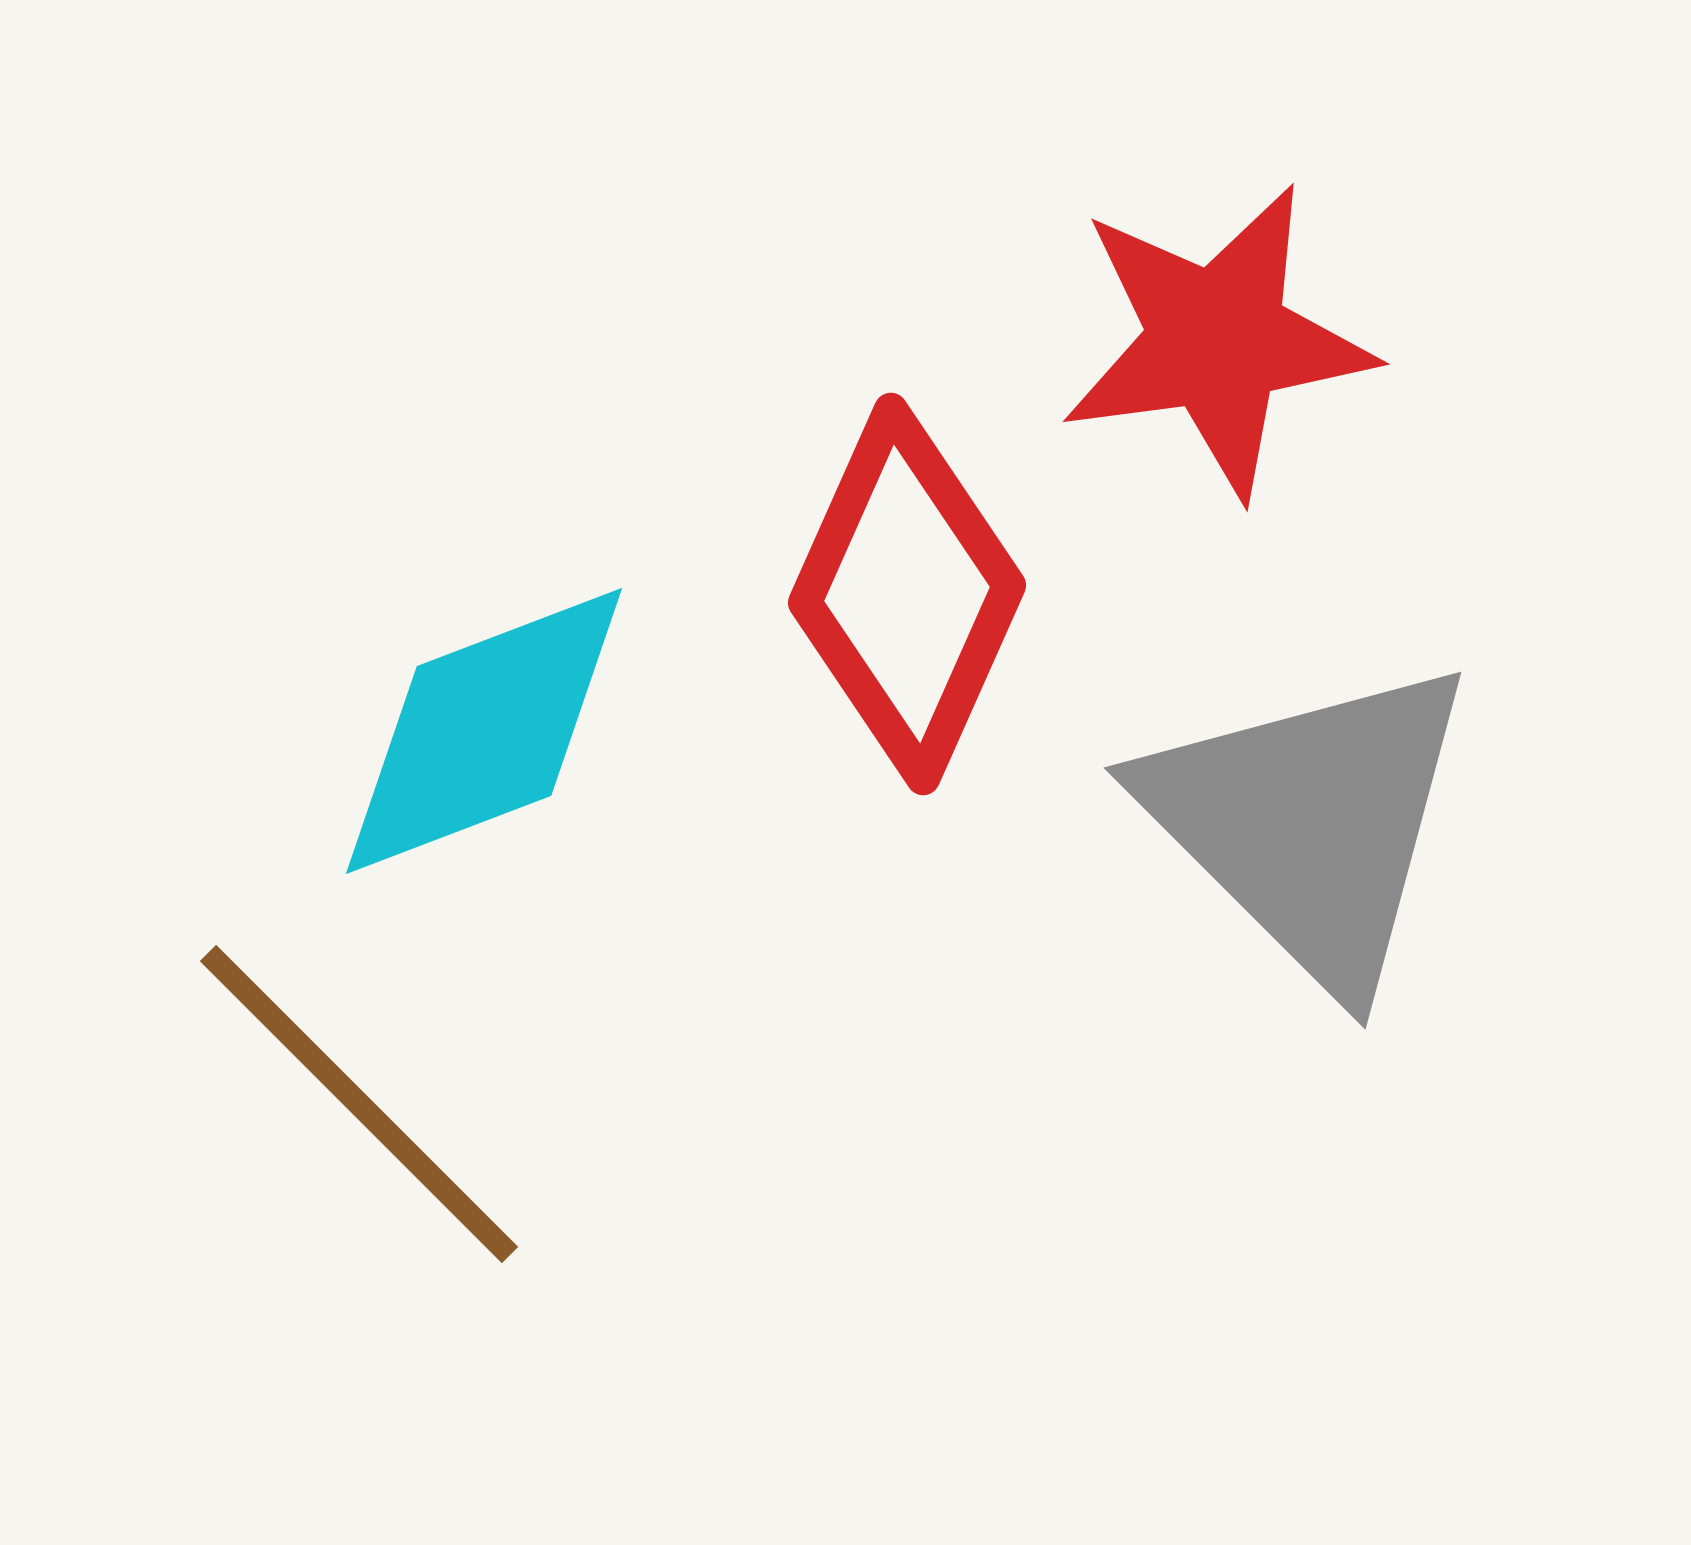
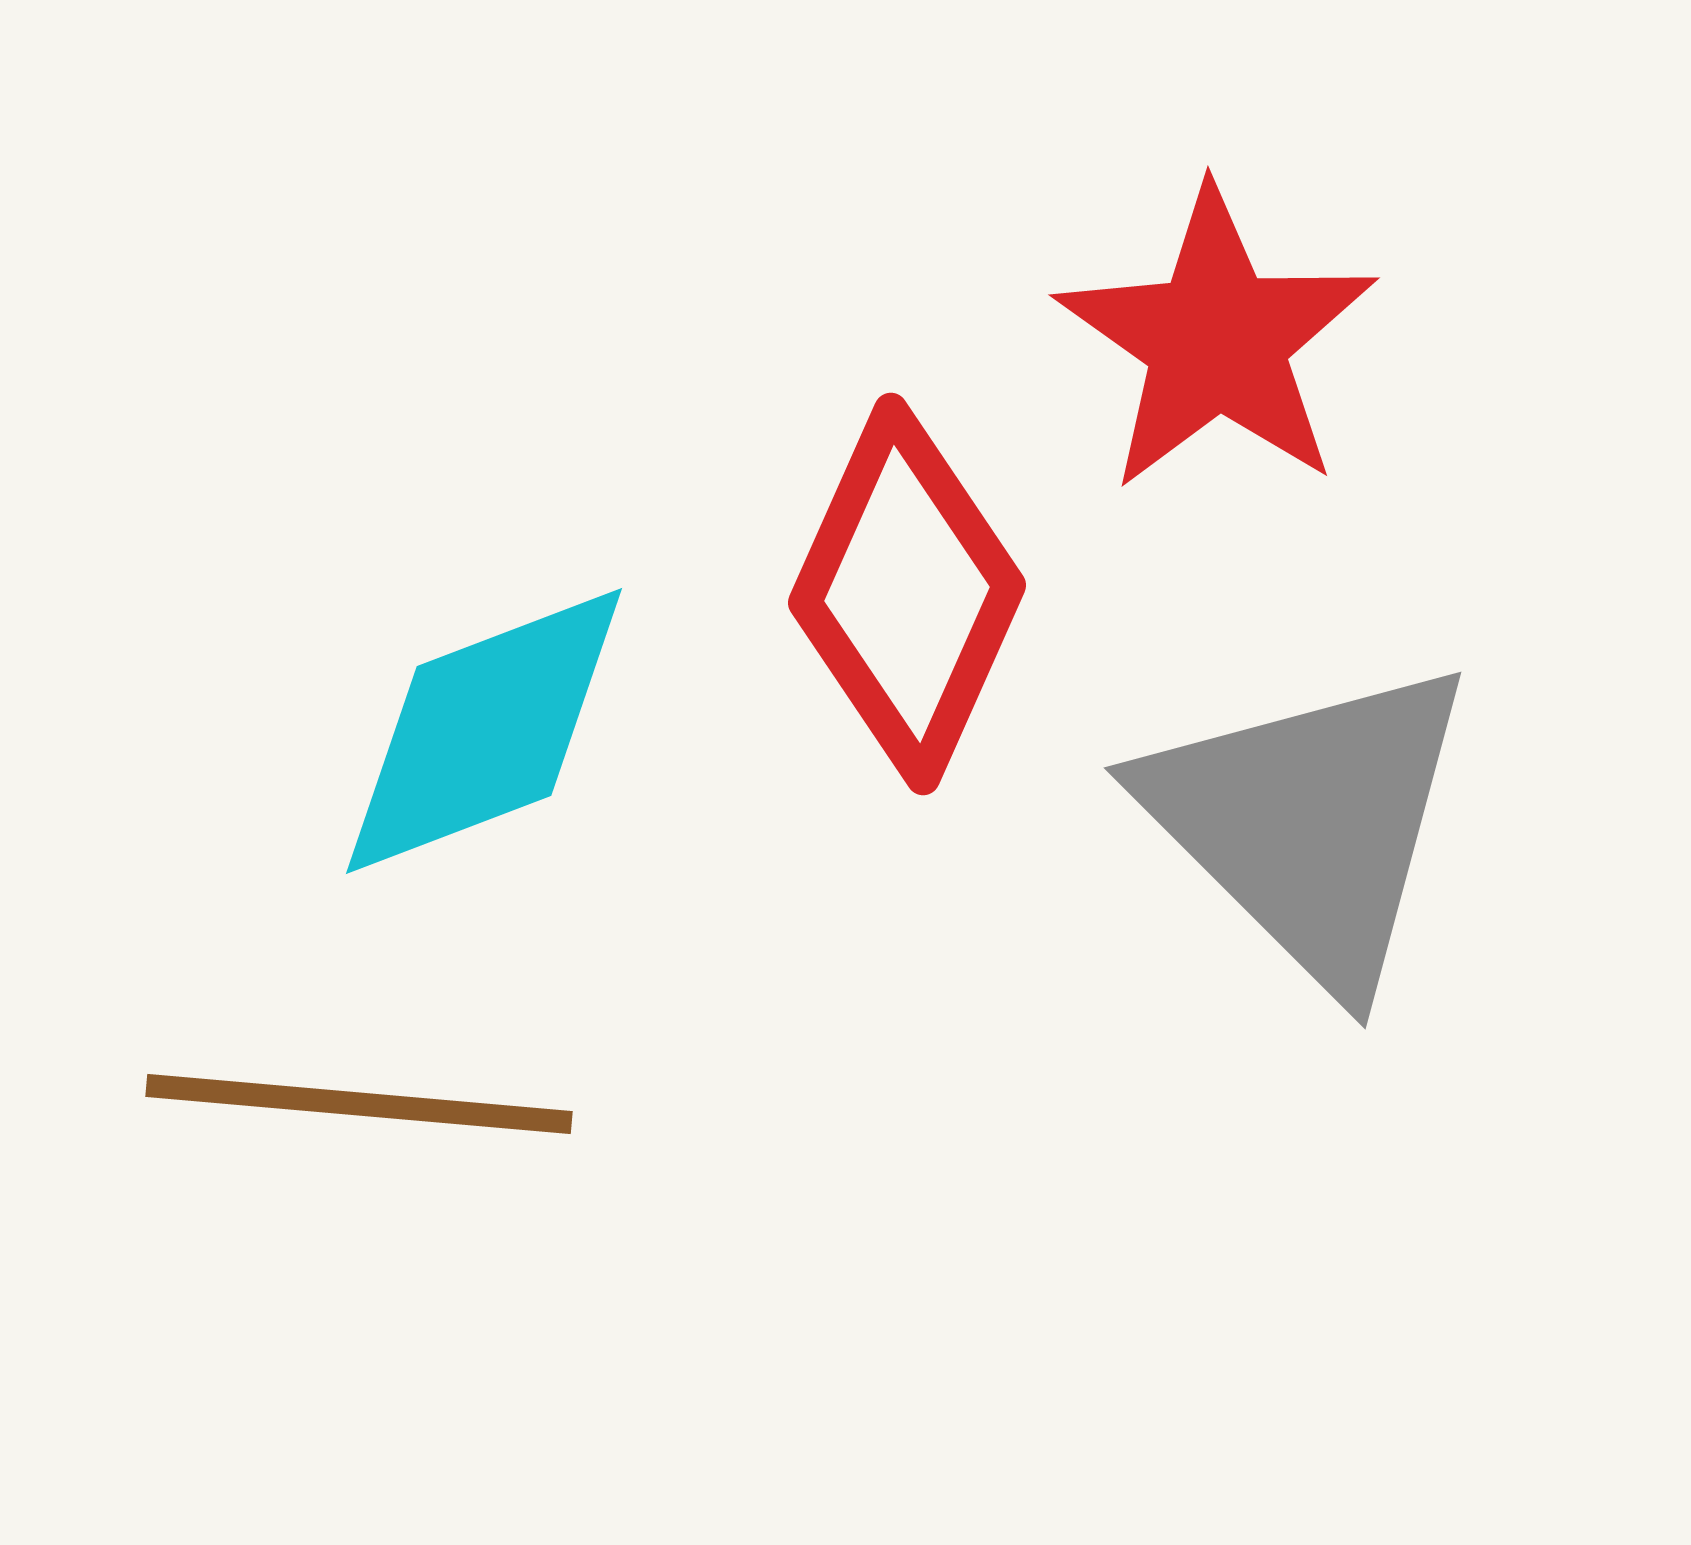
red star: rotated 29 degrees counterclockwise
brown line: rotated 40 degrees counterclockwise
